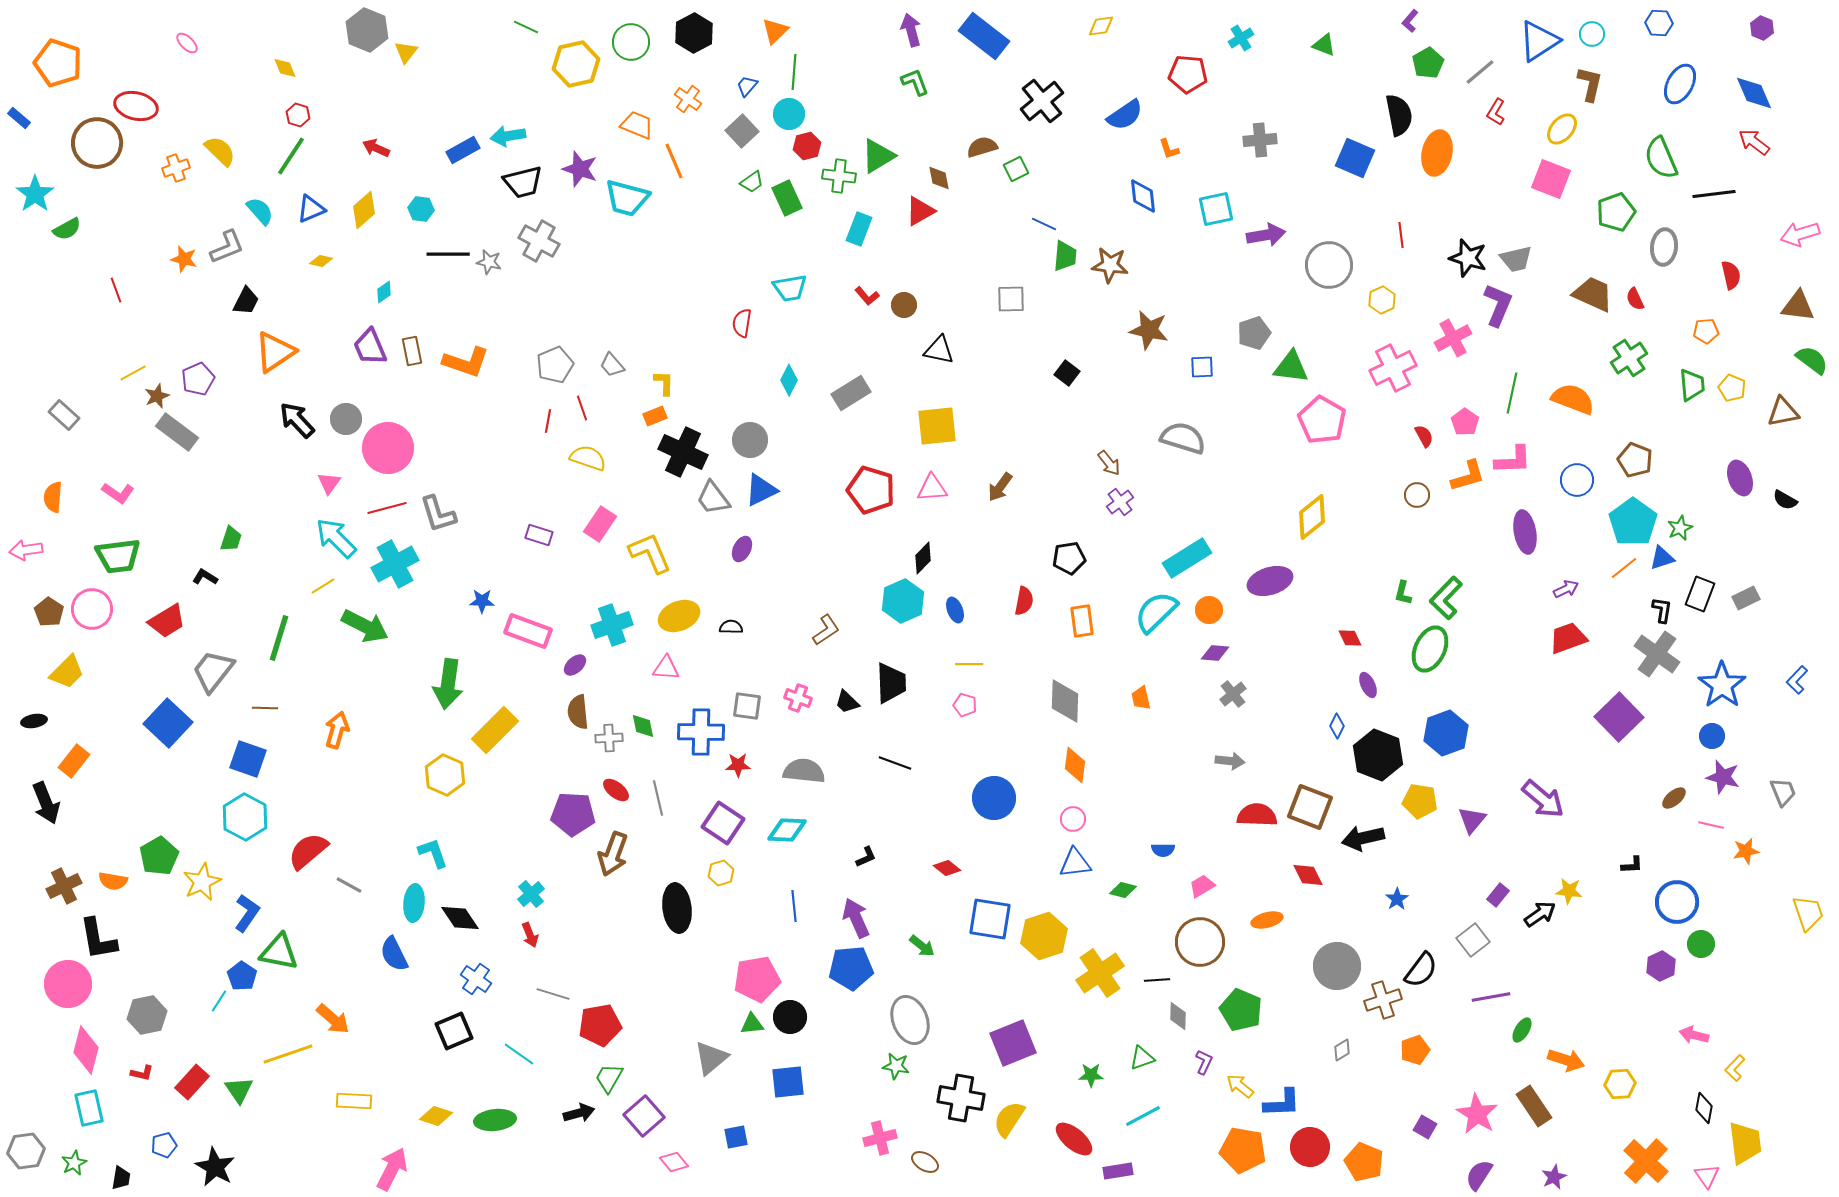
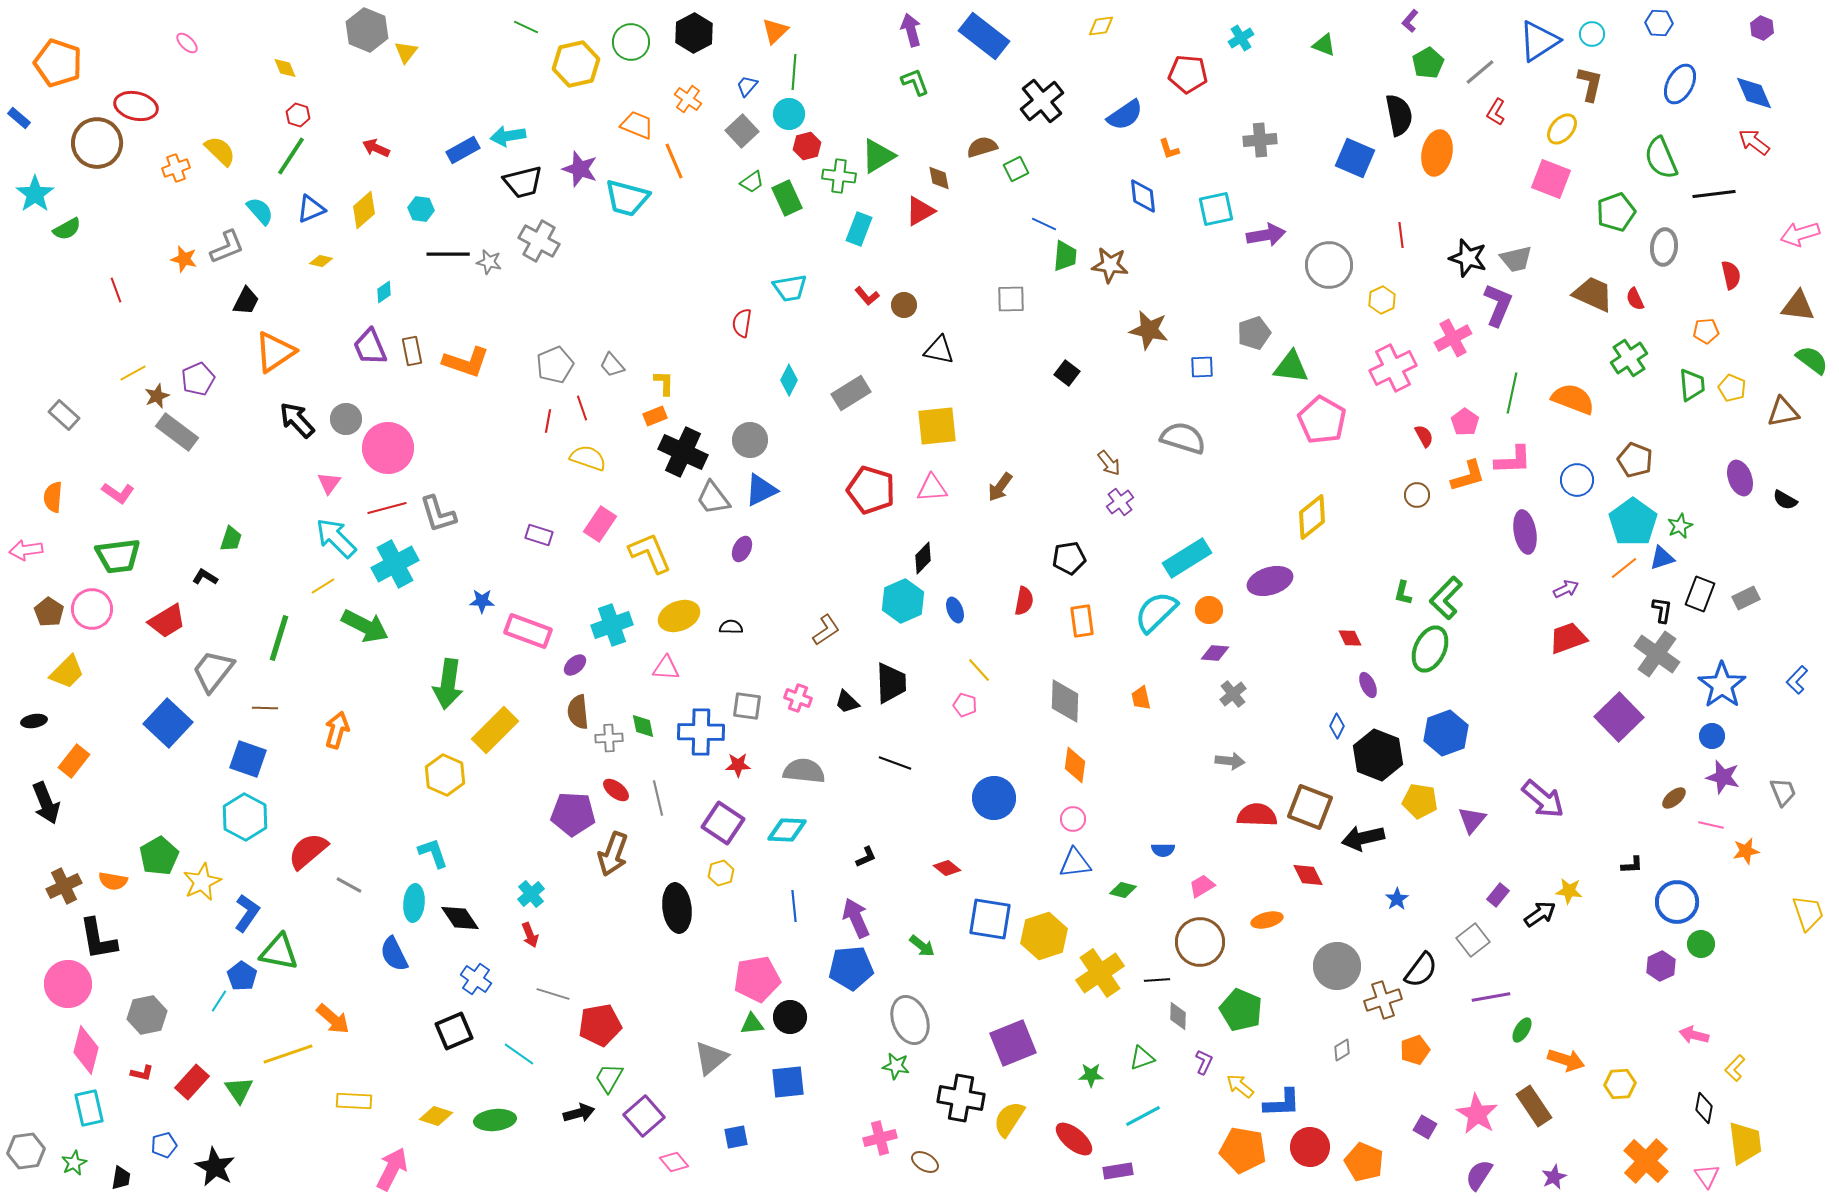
green star at (1680, 528): moved 2 px up
yellow line at (969, 664): moved 10 px right, 6 px down; rotated 48 degrees clockwise
